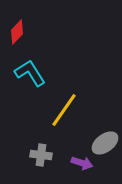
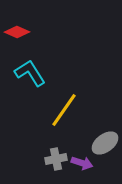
red diamond: rotated 70 degrees clockwise
gray cross: moved 15 px right, 4 px down; rotated 20 degrees counterclockwise
